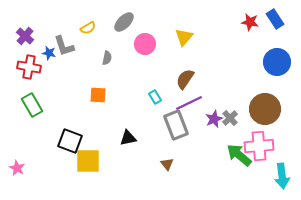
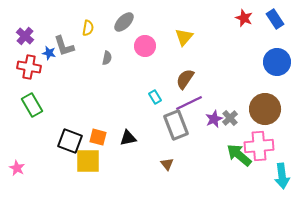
red star: moved 6 px left, 4 px up; rotated 12 degrees clockwise
yellow semicircle: rotated 49 degrees counterclockwise
pink circle: moved 2 px down
orange square: moved 42 px down; rotated 12 degrees clockwise
